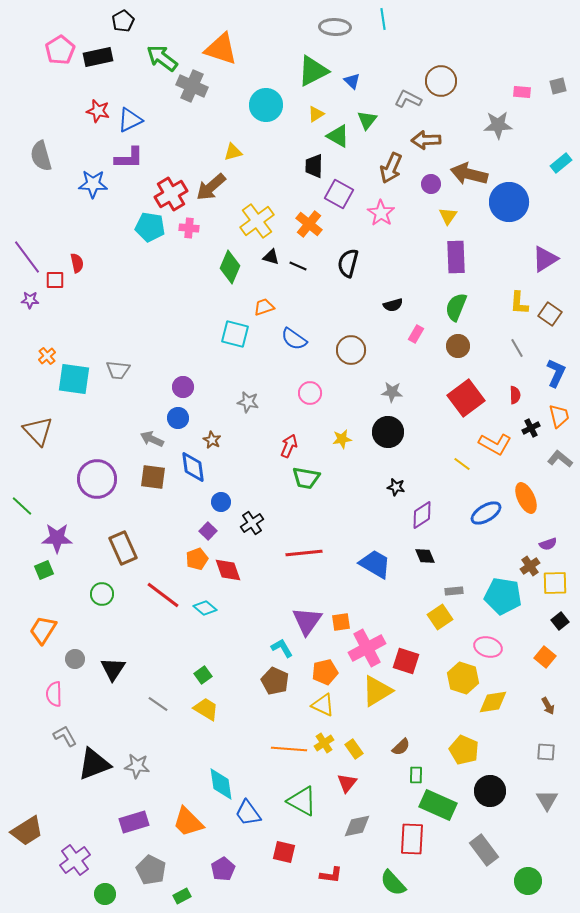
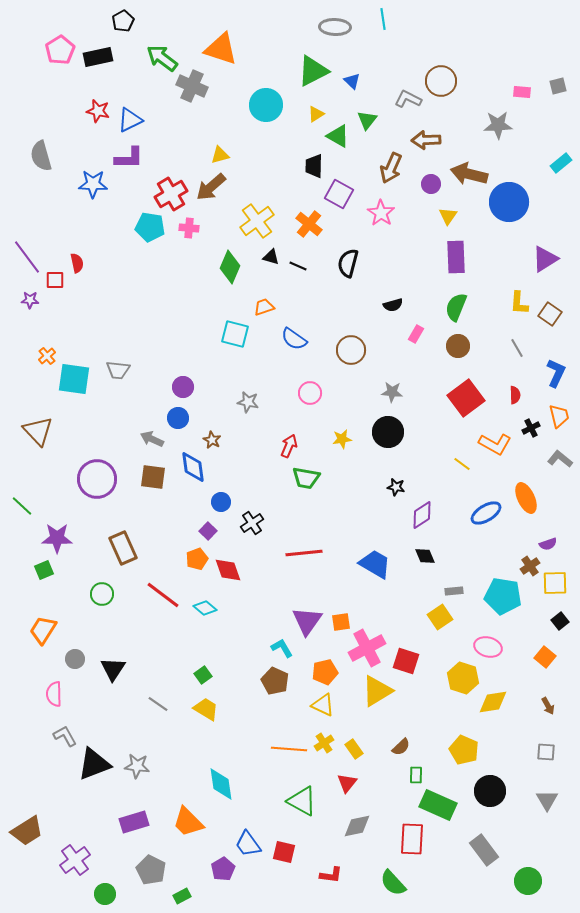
yellow triangle at (233, 152): moved 13 px left, 3 px down
blue trapezoid at (248, 813): moved 31 px down
